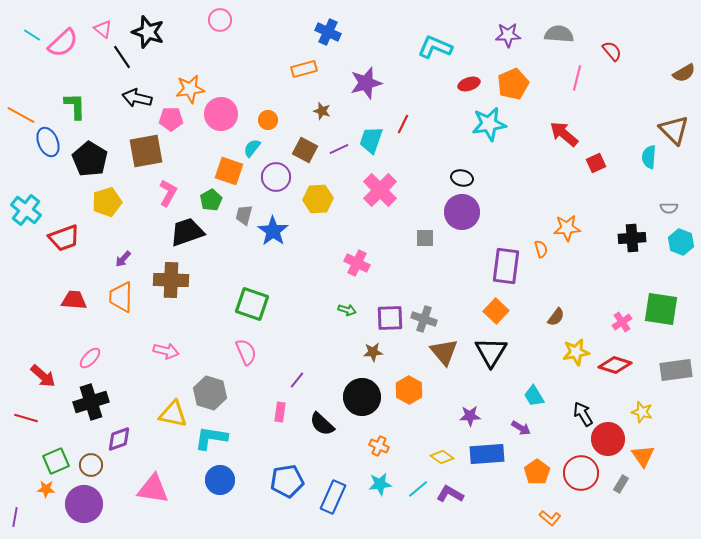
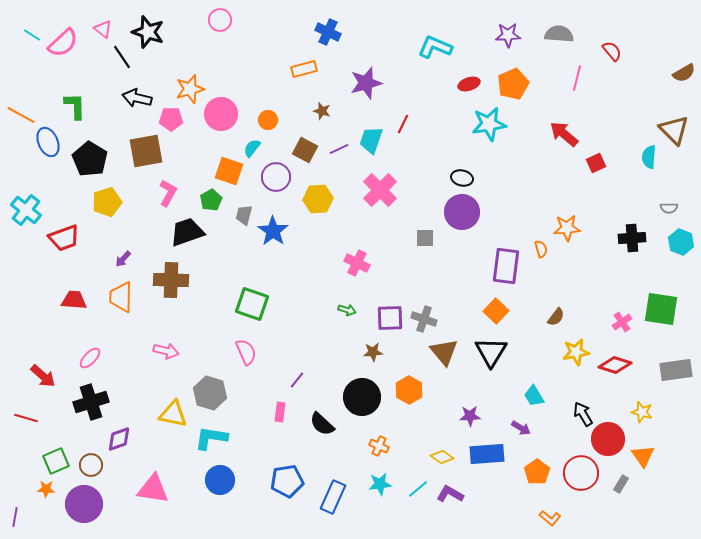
orange star at (190, 89): rotated 8 degrees counterclockwise
